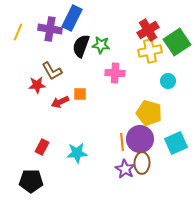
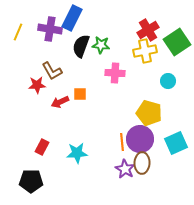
yellow cross: moved 5 px left
